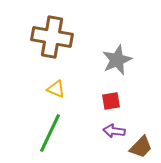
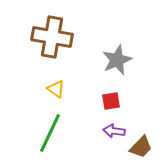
yellow triangle: rotated 12 degrees clockwise
